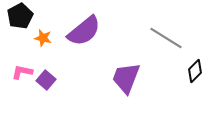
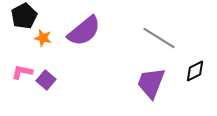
black pentagon: moved 4 px right
gray line: moved 7 px left
black diamond: rotated 20 degrees clockwise
purple trapezoid: moved 25 px right, 5 px down
